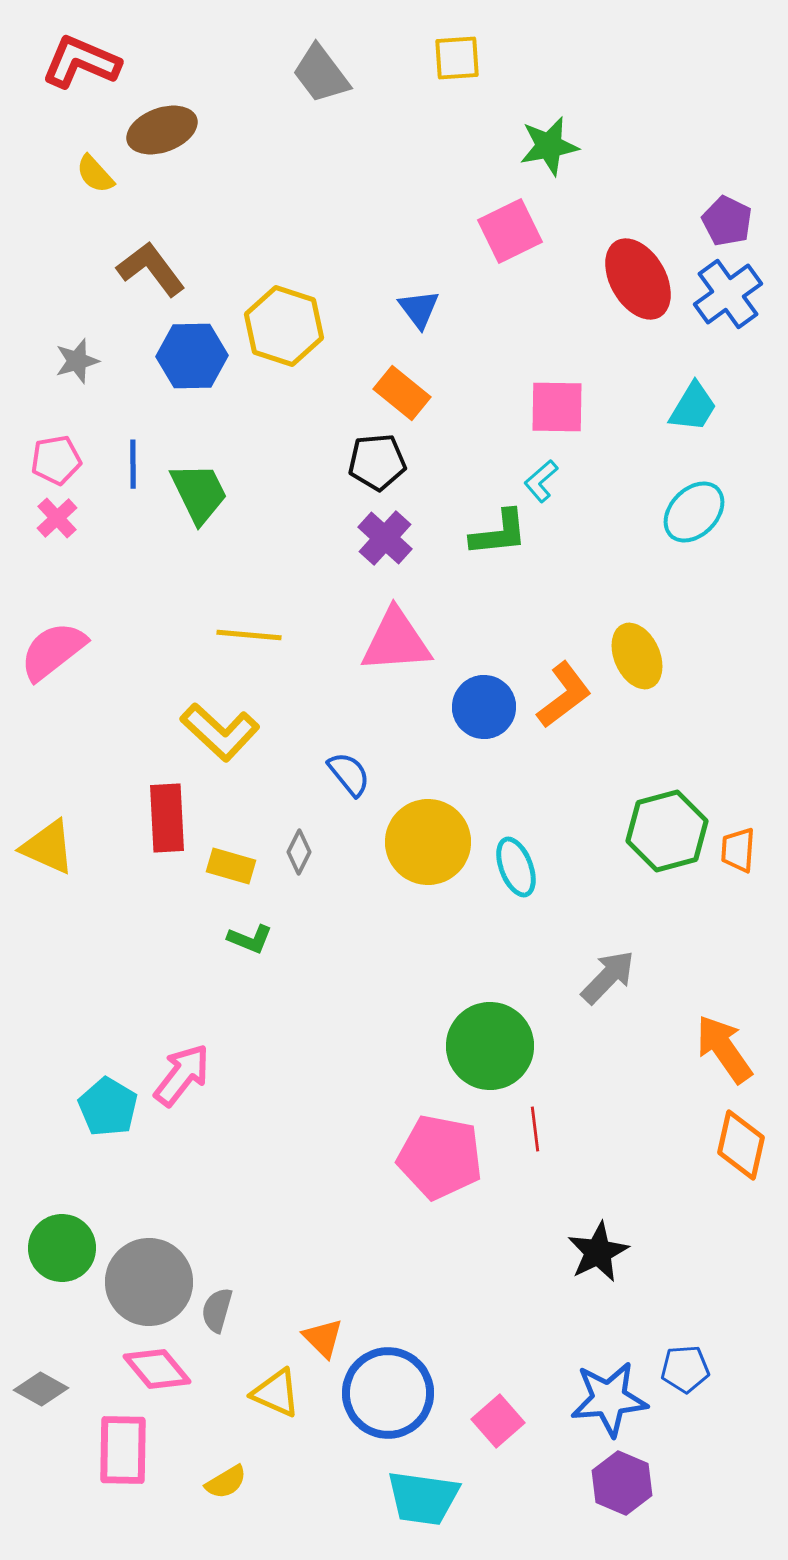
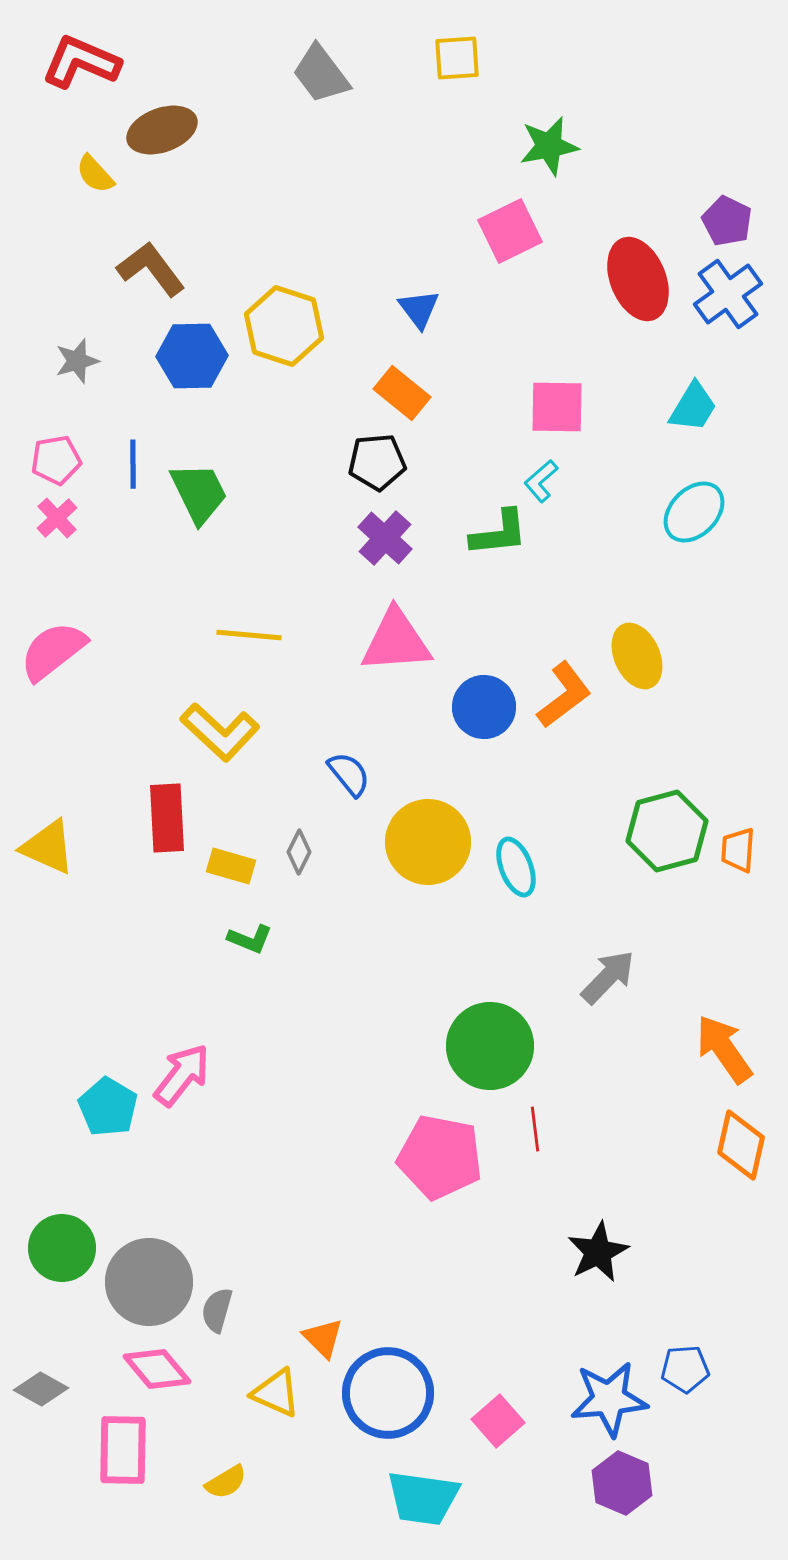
red ellipse at (638, 279): rotated 8 degrees clockwise
